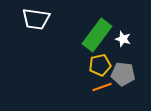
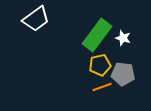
white trapezoid: rotated 44 degrees counterclockwise
white star: moved 1 px up
